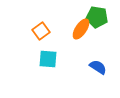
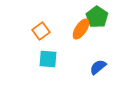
green pentagon: rotated 25 degrees clockwise
blue semicircle: rotated 72 degrees counterclockwise
